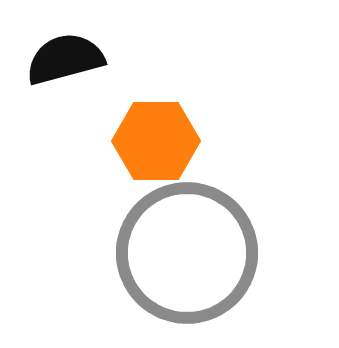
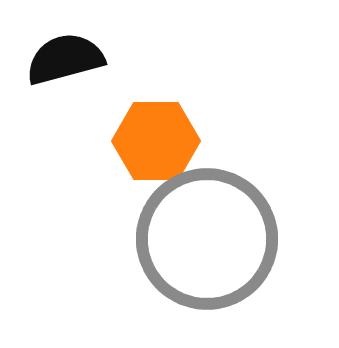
gray circle: moved 20 px right, 14 px up
